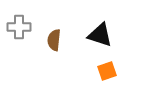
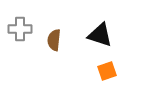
gray cross: moved 1 px right, 2 px down
